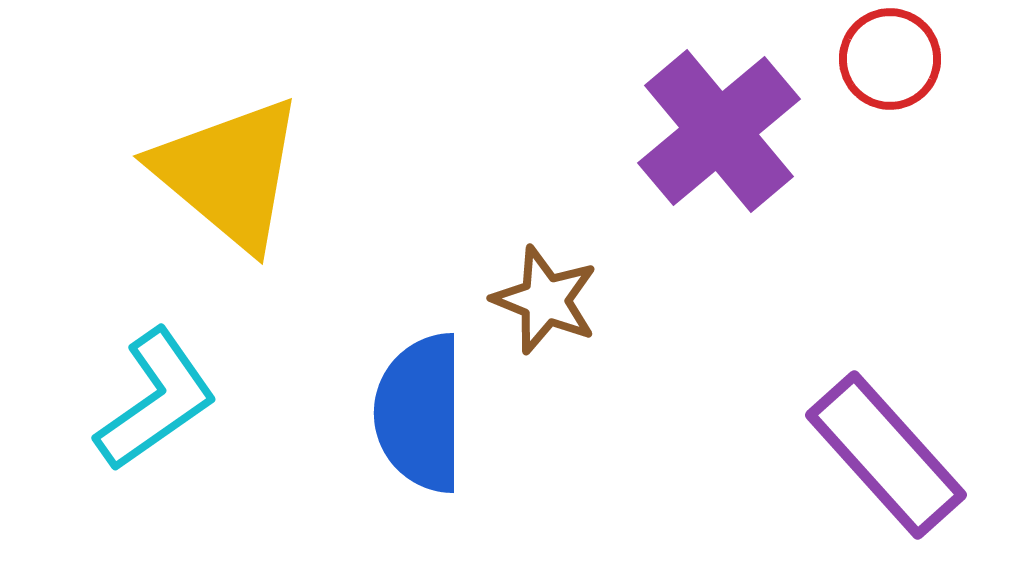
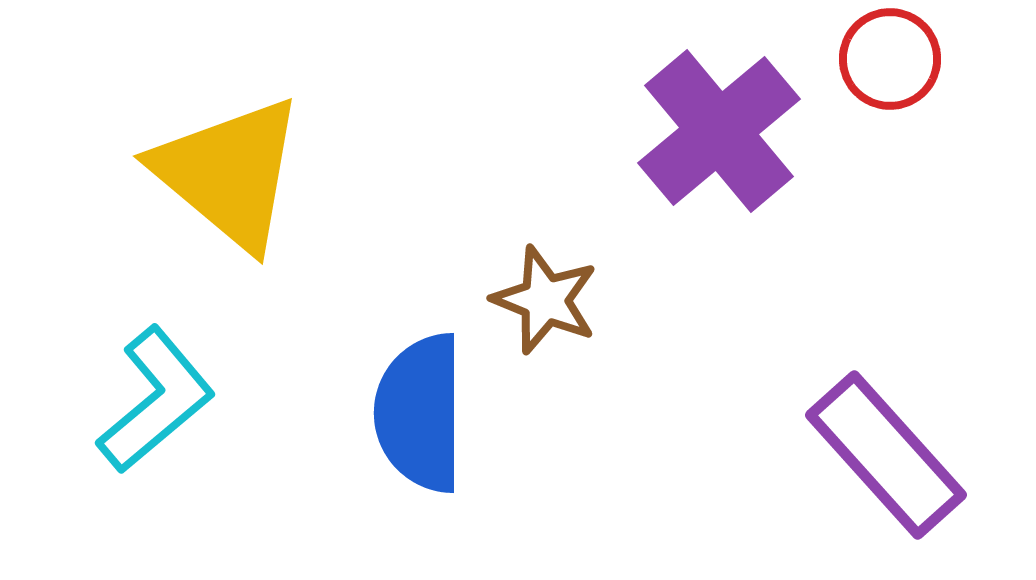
cyan L-shape: rotated 5 degrees counterclockwise
